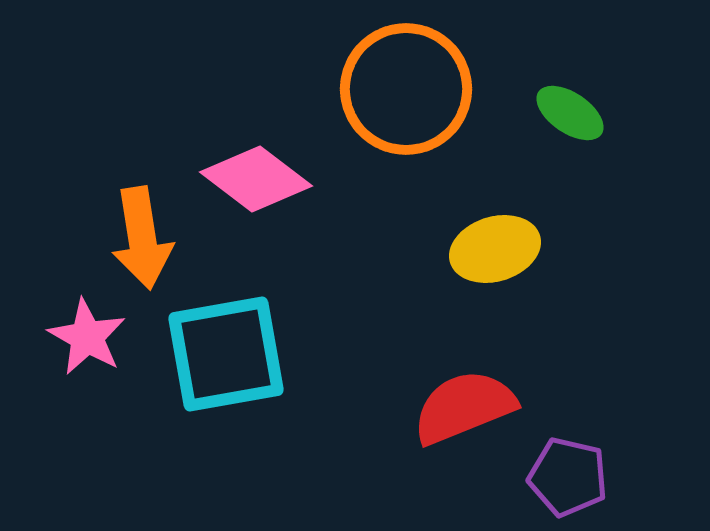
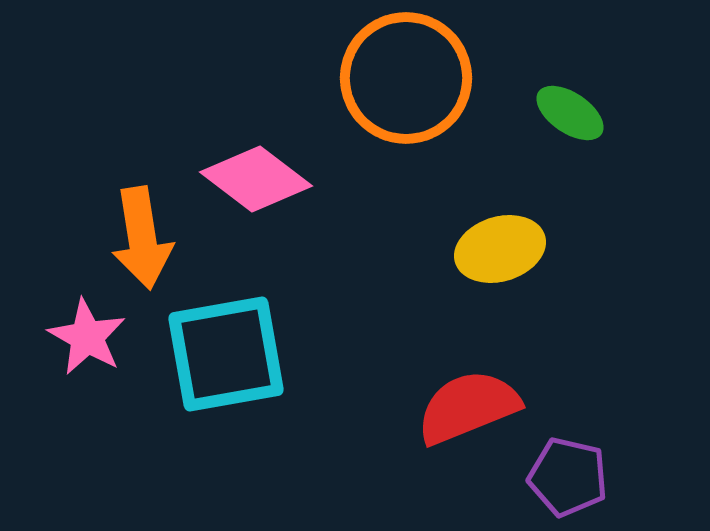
orange circle: moved 11 px up
yellow ellipse: moved 5 px right
red semicircle: moved 4 px right
